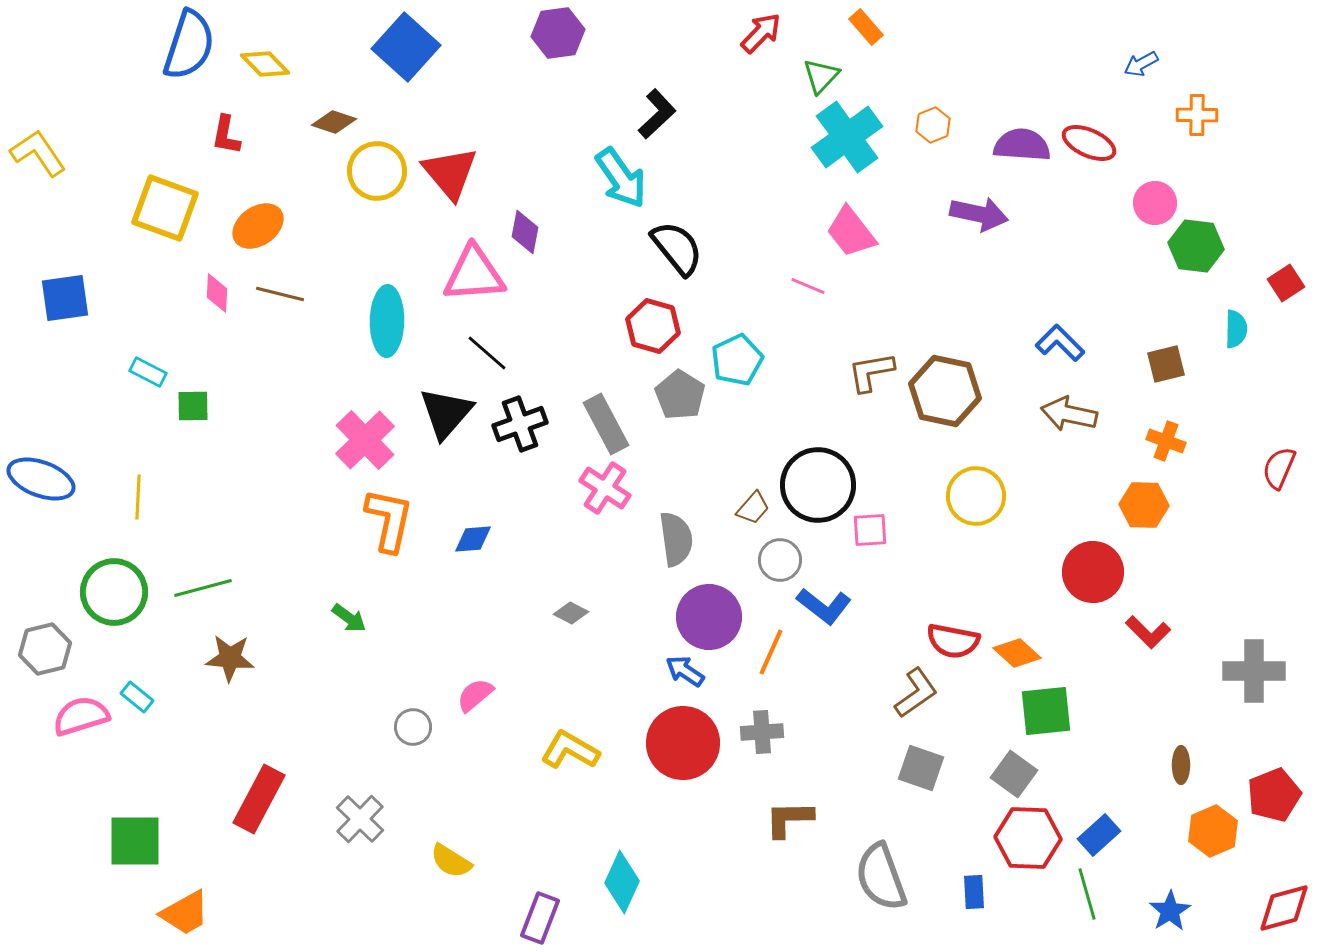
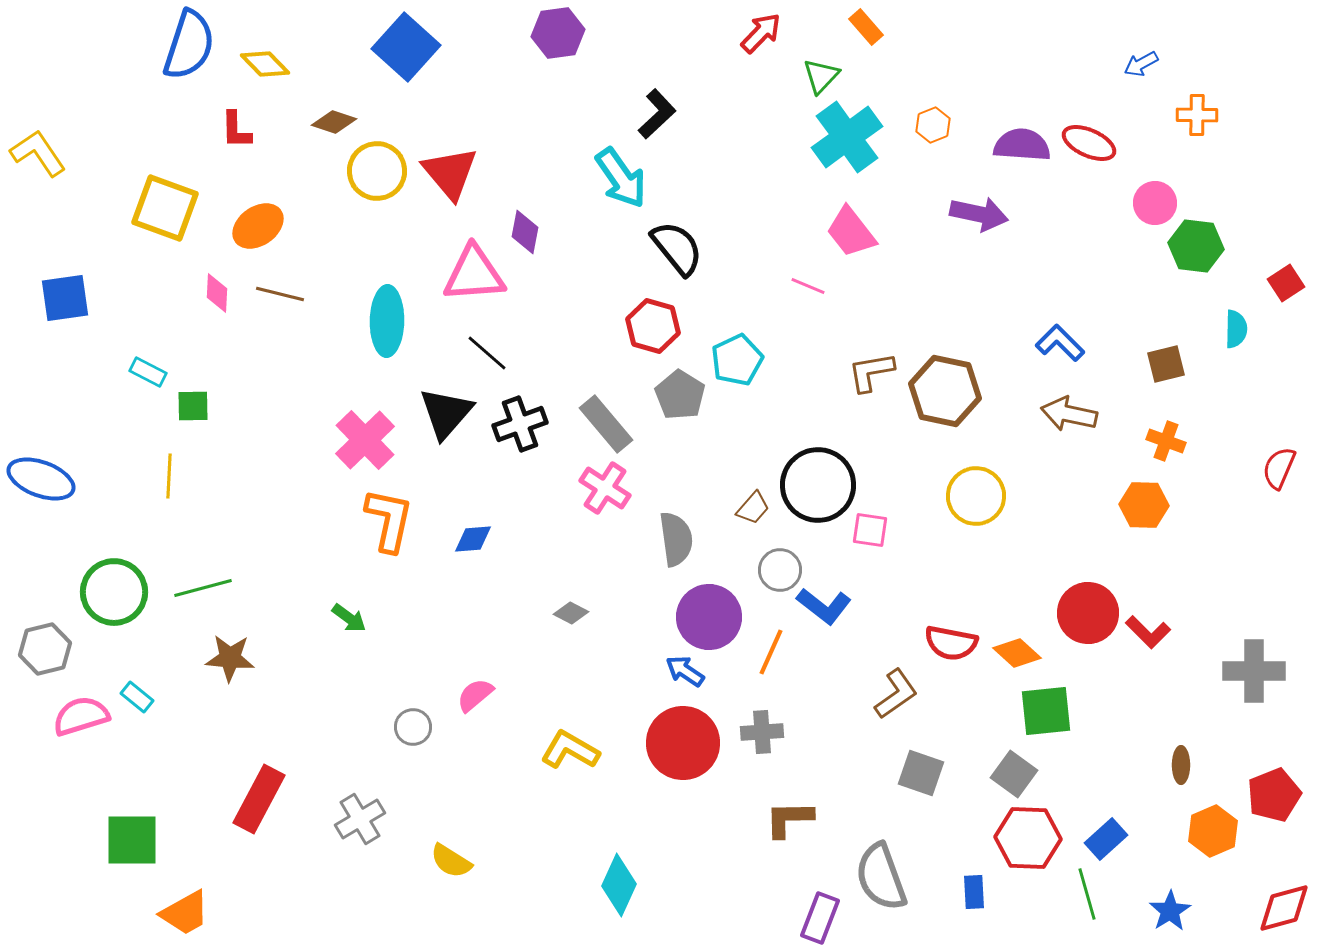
red L-shape at (226, 135): moved 10 px right, 5 px up; rotated 12 degrees counterclockwise
gray rectangle at (606, 424): rotated 12 degrees counterclockwise
yellow line at (138, 497): moved 31 px right, 21 px up
pink square at (870, 530): rotated 12 degrees clockwise
gray circle at (780, 560): moved 10 px down
red circle at (1093, 572): moved 5 px left, 41 px down
red semicircle at (953, 641): moved 2 px left, 2 px down
brown L-shape at (916, 693): moved 20 px left, 1 px down
gray square at (921, 768): moved 5 px down
gray cross at (360, 819): rotated 15 degrees clockwise
blue rectangle at (1099, 835): moved 7 px right, 4 px down
green square at (135, 841): moved 3 px left, 1 px up
cyan diamond at (622, 882): moved 3 px left, 3 px down
purple rectangle at (540, 918): moved 280 px right
